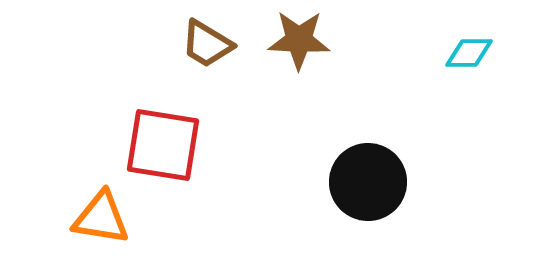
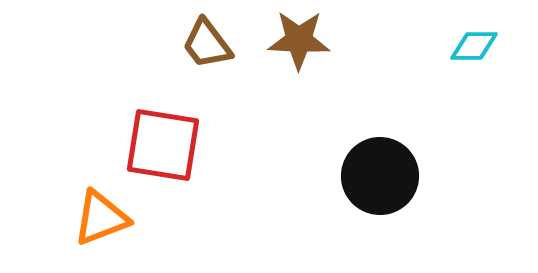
brown trapezoid: rotated 22 degrees clockwise
cyan diamond: moved 5 px right, 7 px up
black circle: moved 12 px right, 6 px up
orange triangle: rotated 30 degrees counterclockwise
